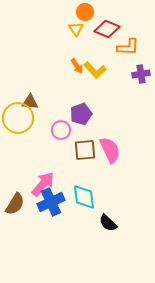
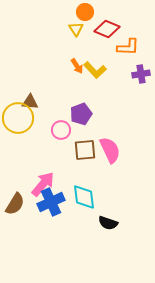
black semicircle: rotated 24 degrees counterclockwise
